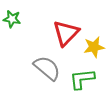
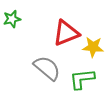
green star: rotated 24 degrees counterclockwise
red triangle: rotated 24 degrees clockwise
yellow star: moved 1 px left; rotated 15 degrees clockwise
